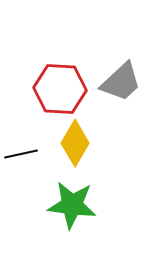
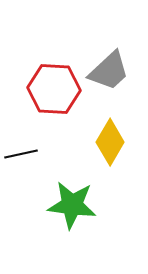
gray trapezoid: moved 12 px left, 11 px up
red hexagon: moved 6 px left
yellow diamond: moved 35 px right, 1 px up
